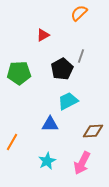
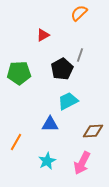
gray line: moved 1 px left, 1 px up
orange line: moved 4 px right
